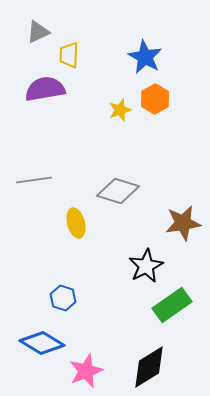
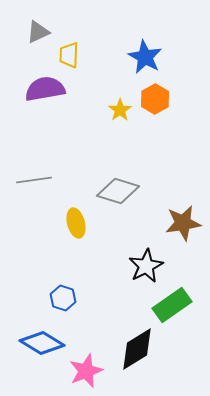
yellow star: rotated 15 degrees counterclockwise
black diamond: moved 12 px left, 18 px up
